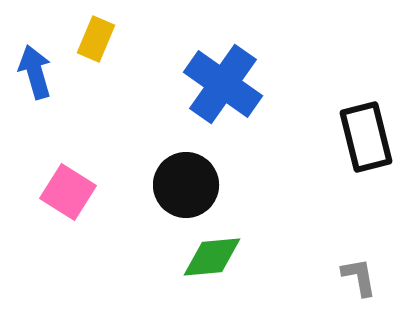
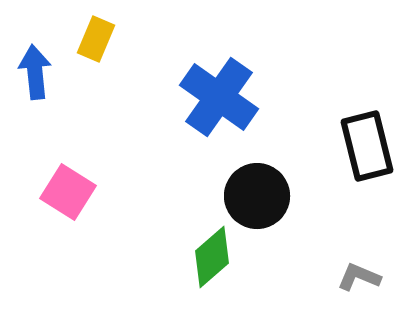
blue arrow: rotated 10 degrees clockwise
blue cross: moved 4 px left, 13 px down
black rectangle: moved 1 px right, 9 px down
black circle: moved 71 px right, 11 px down
green diamond: rotated 36 degrees counterclockwise
gray L-shape: rotated 57 degrees counterclockwise
